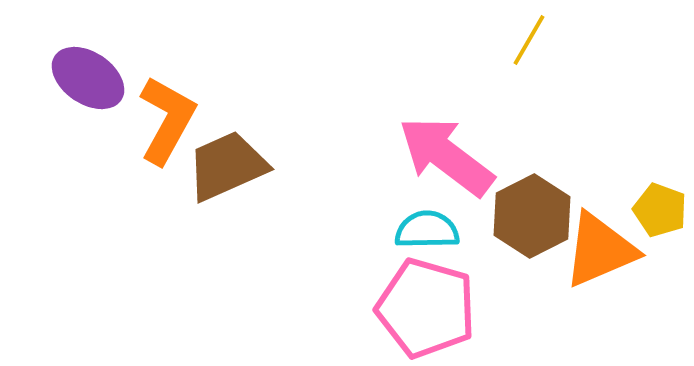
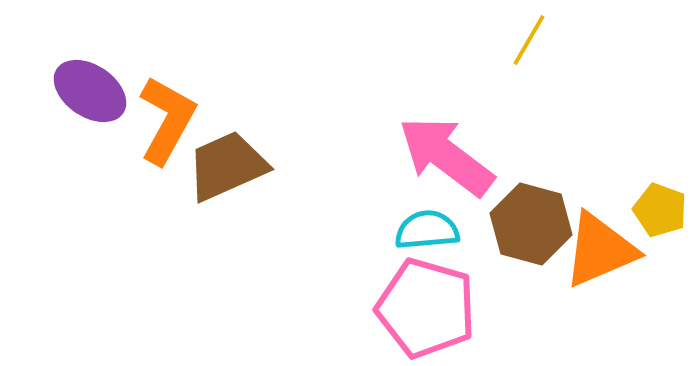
purple ellipse: moved 2 px right, 13 px down
brown hexagon: moved 1 px left, 8 px down; rotated 18 degrees counterclockwise
cyan semicircle: rotated 4 degrees counterclockwise
